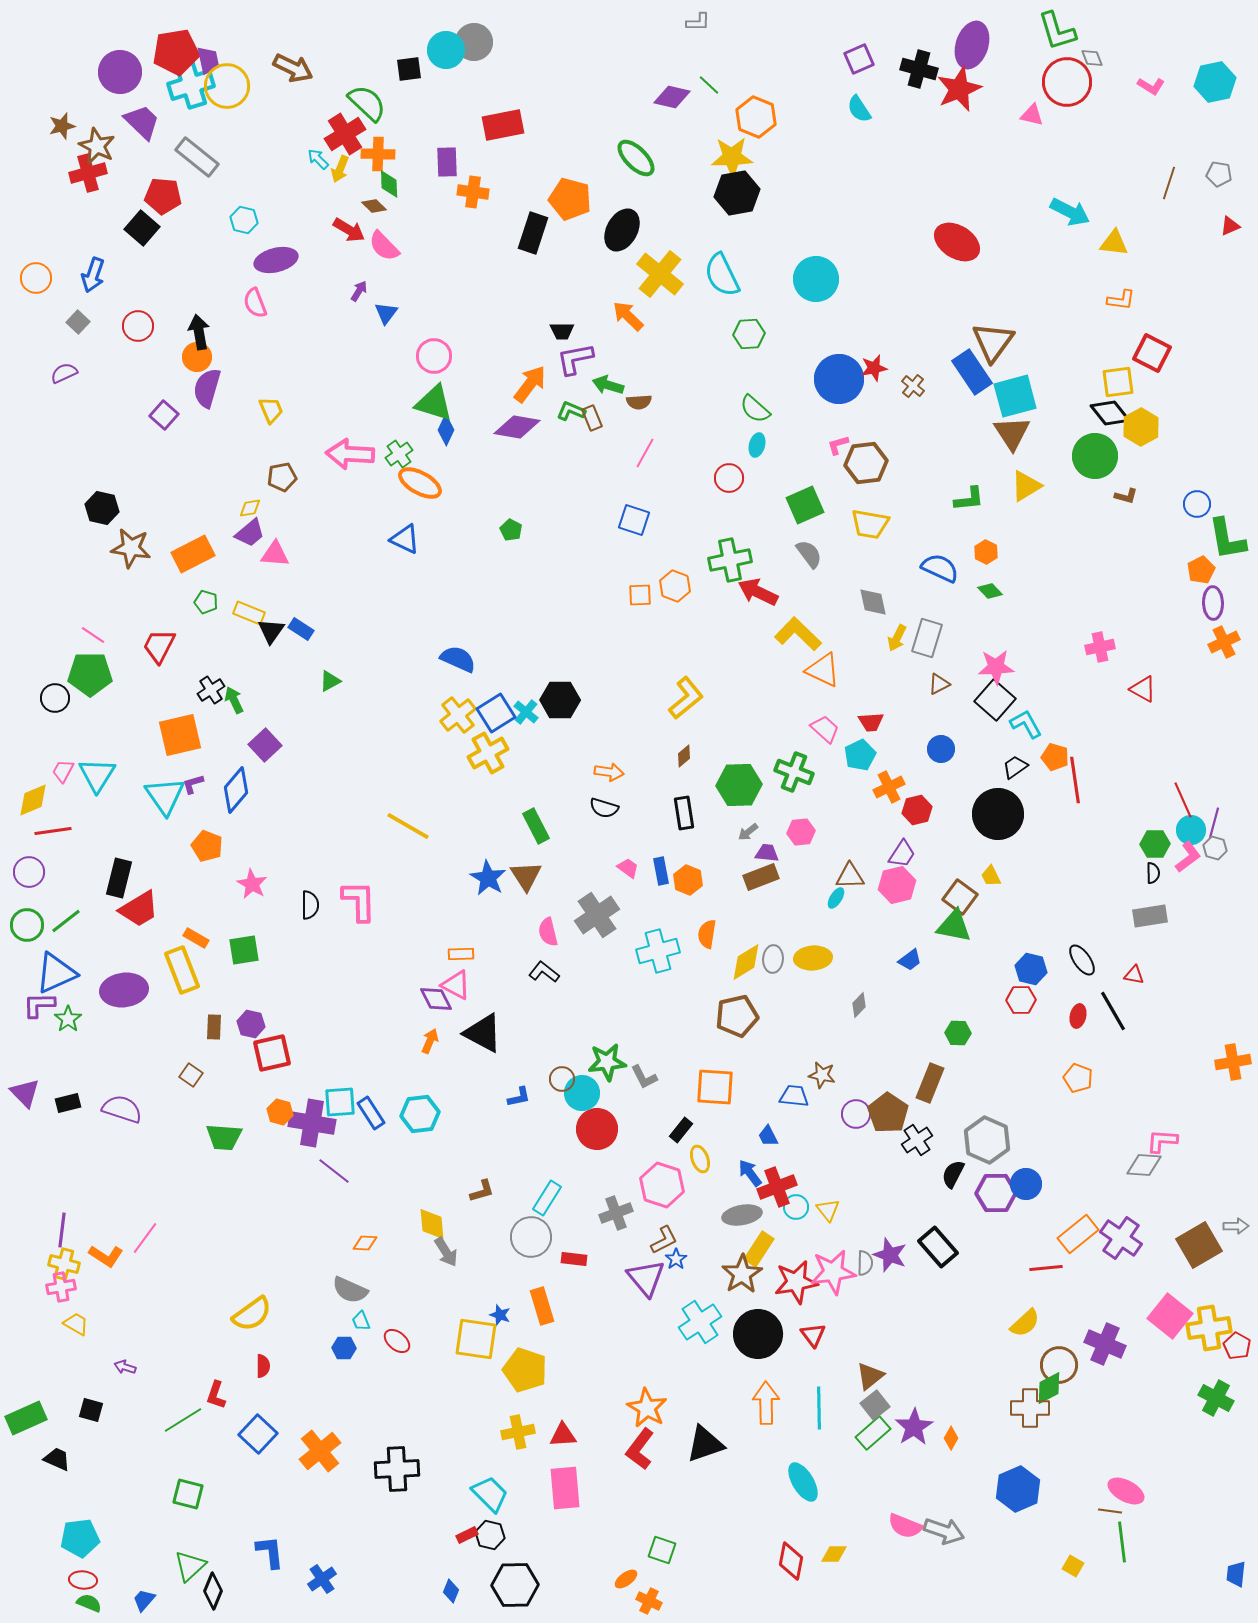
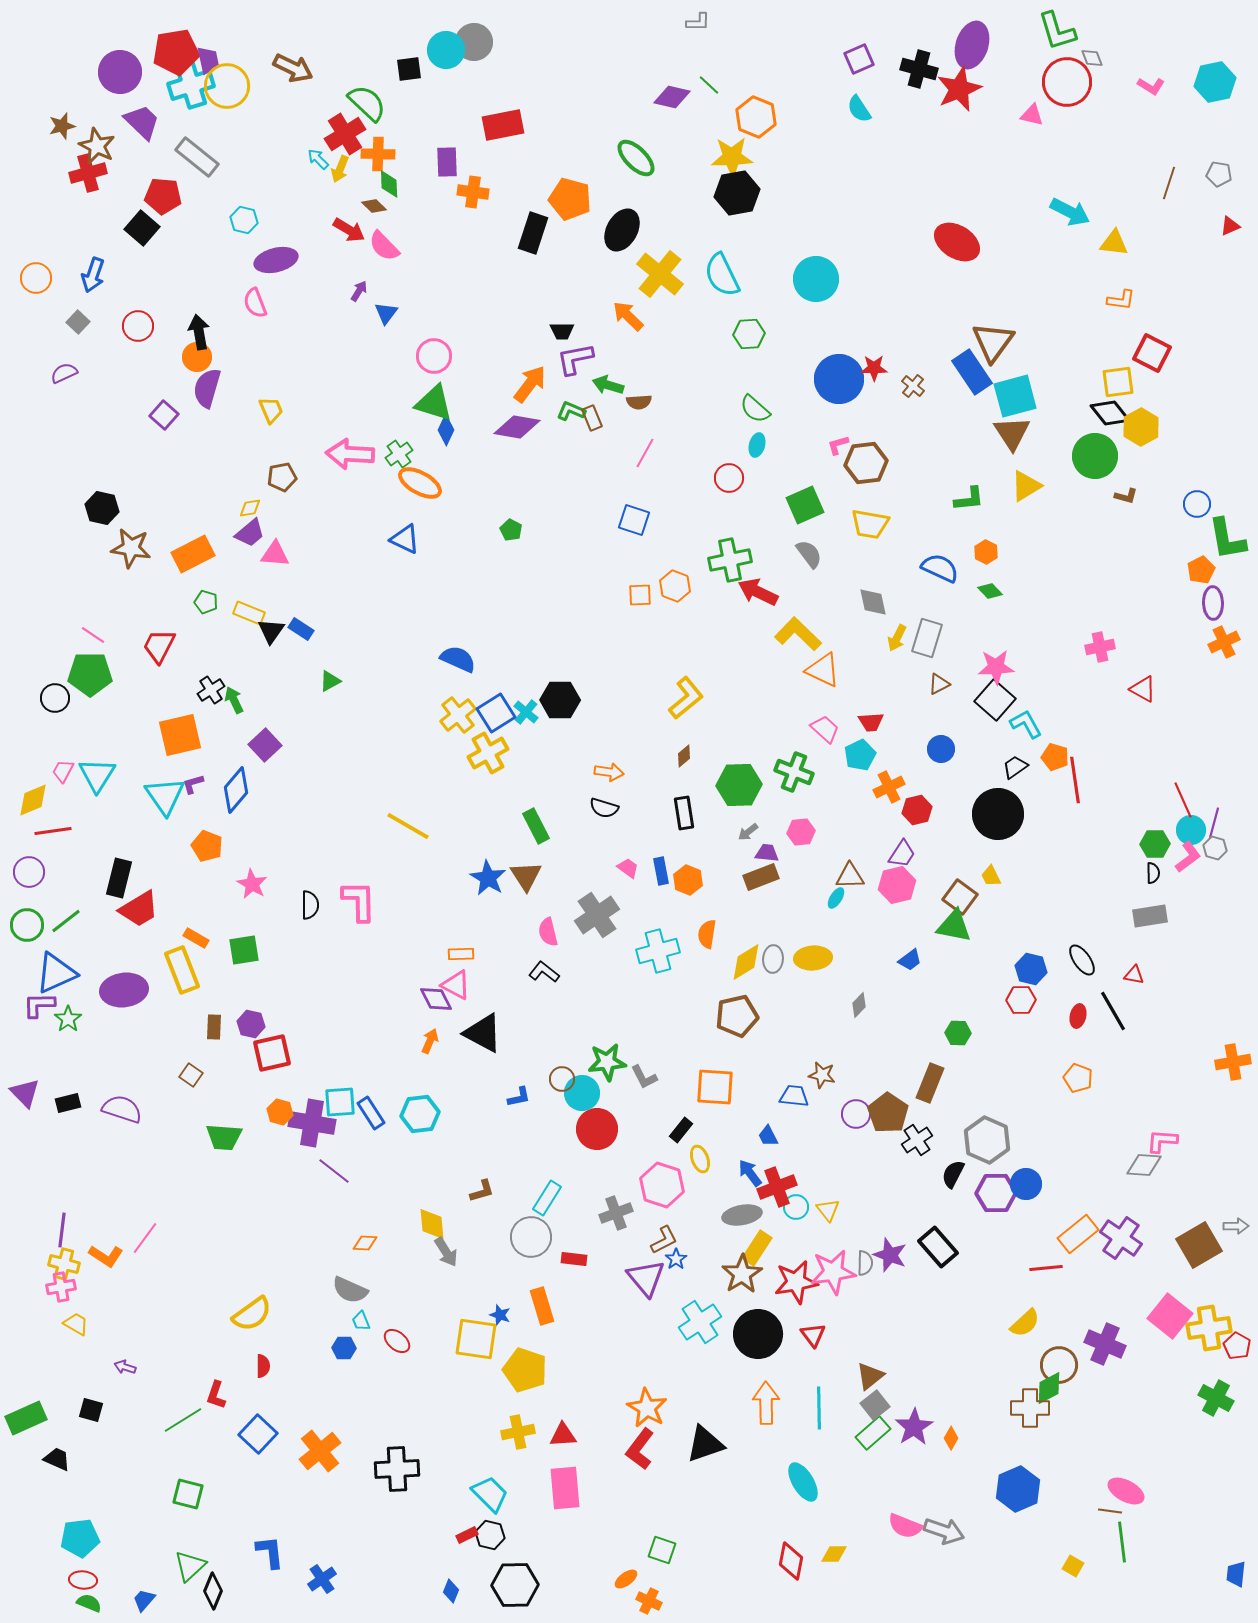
red star at (874, 368): rotated 12 degrees clockwise
yellow rectangle at (759, 1249): moved 2 px left, 1 px up
